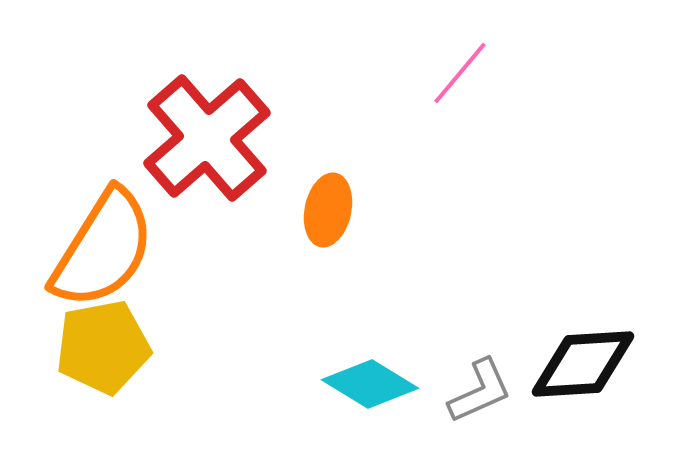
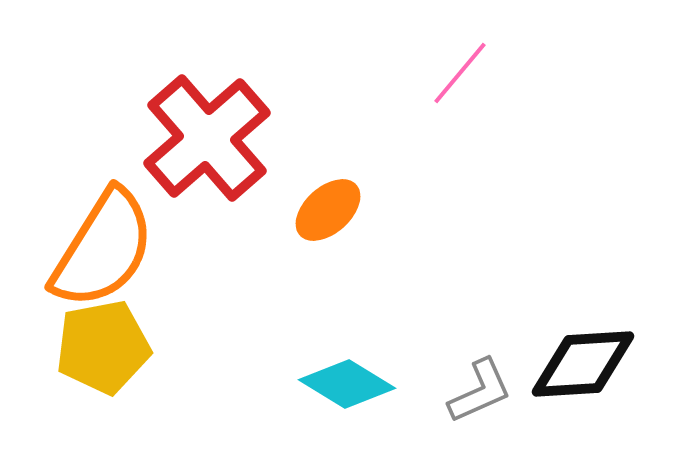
orange ellipse: rotated 36 degrees clockwise
cyan diamond: moved 23 px left
